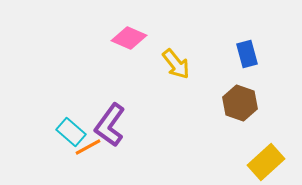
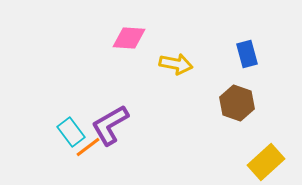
pink diamond: rotated 20 degrees counterclockwise
yellow arrow: rotated 40 degrees counterclockwise
brown hexagon: moved 3 px left
purple L-shape: rotated 24 degrees clockwise
cyan rectangle: rotated 12 degrees clockwise
orange line: rotated 8 degrees counterclockwise
